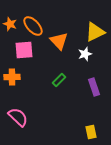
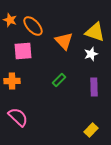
orange star: moved 4 px up
yellow triangle: rotated 45 degrees clockwise
orange triangle: moved 5 px right
pink square: moved 1 px left, 1 px down
white star: moved 6 px right
orange cross: moved 4 px down
purple rectangle: rotated 18 degrees clockwise
yellow rectangle: moved 2 px up; rotated 56 degrees clockwise
